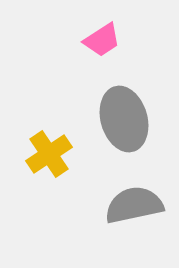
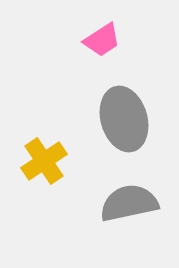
yellow cross: moved 5 px left, 7 px down
gray semicircle: moved 5 px left, 2 px up
